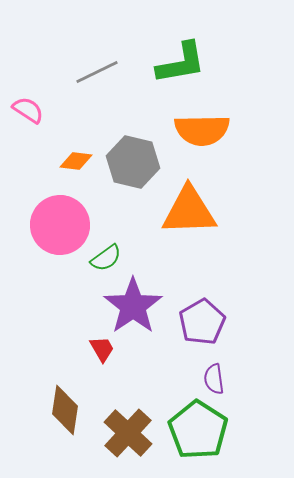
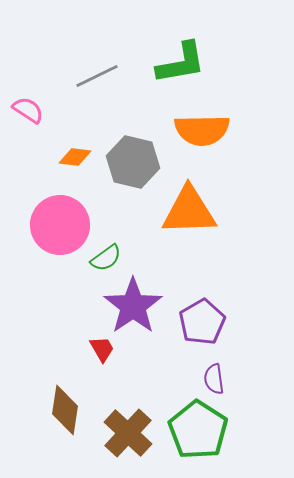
gray line: moved 4 px down
orange diamond: moved 1 px left, 4 px up
